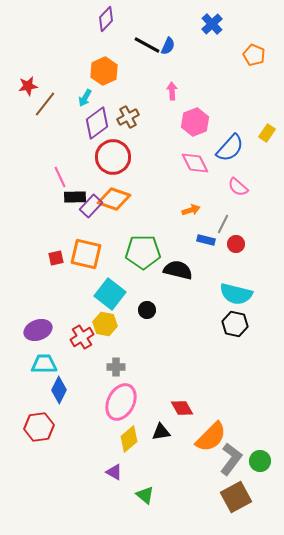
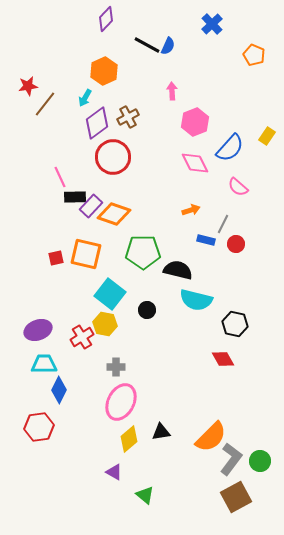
yellow rectangle at (267, 133): moved 3 px down
orange diamond at (114, 199): moved 15 px down
cyan semicircle at (236, 294): moved 40 px left, 6 px down
red diamond at (182, 408): moved 41 px right, 49 px up
